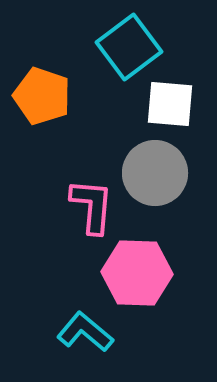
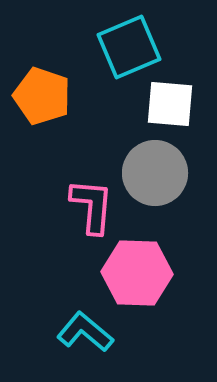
cyan square: rotated 14 degrees clockwise
